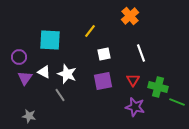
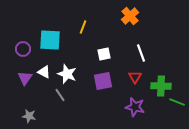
yellow line: moved 7 px left, 4 px up; rotated 16 degrees counterclockwise
purple circle: moved 4 px right, 8 px up
red triangle: moved 2 px right, 3 px up
green cross: moved 3 px right, 1 px up; rotated 12 degrees counterclockwise
